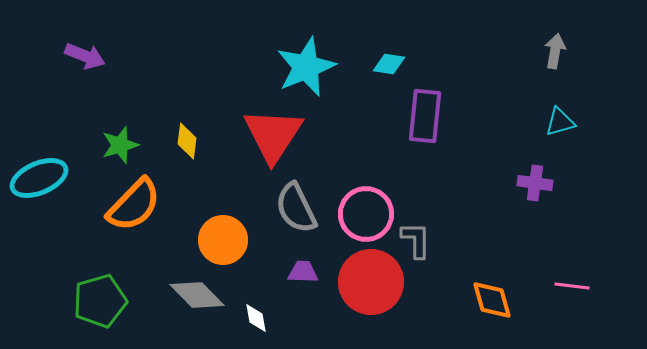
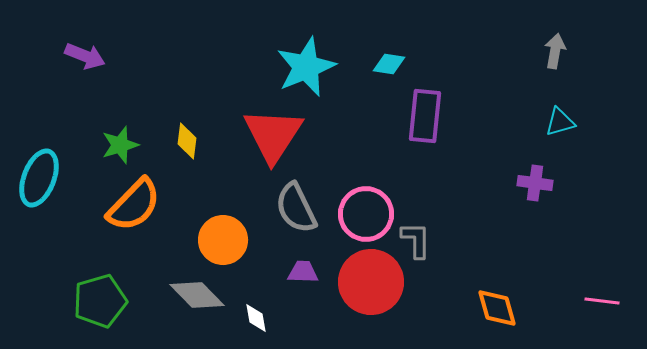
cyan ellipse: rotated 46 degrees counterclockwise
pink line: moved 30 px right, 15 px down
orange diamond: moved 5 px right, 8 px down
